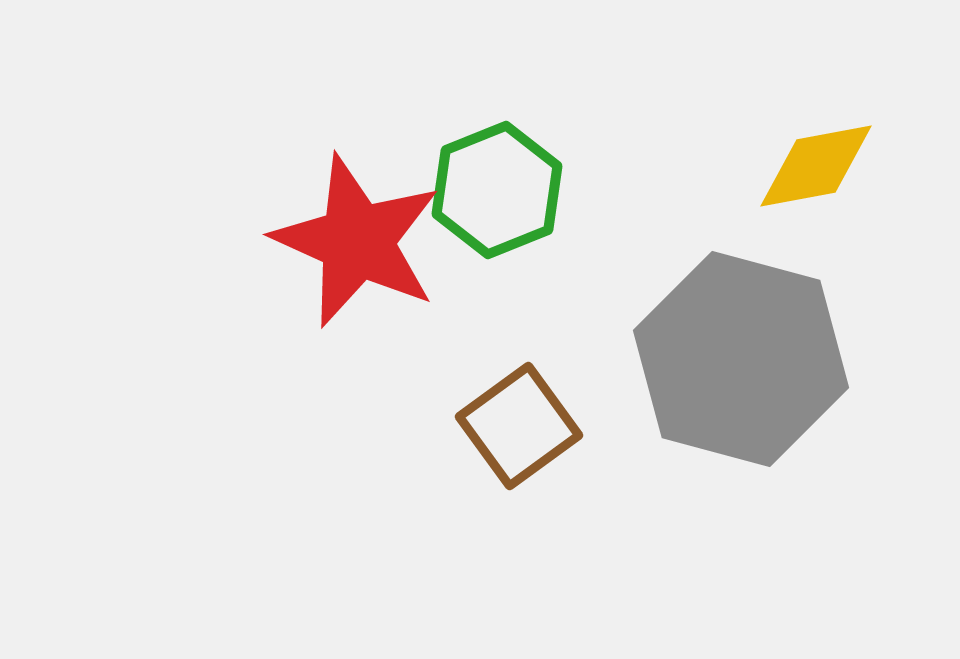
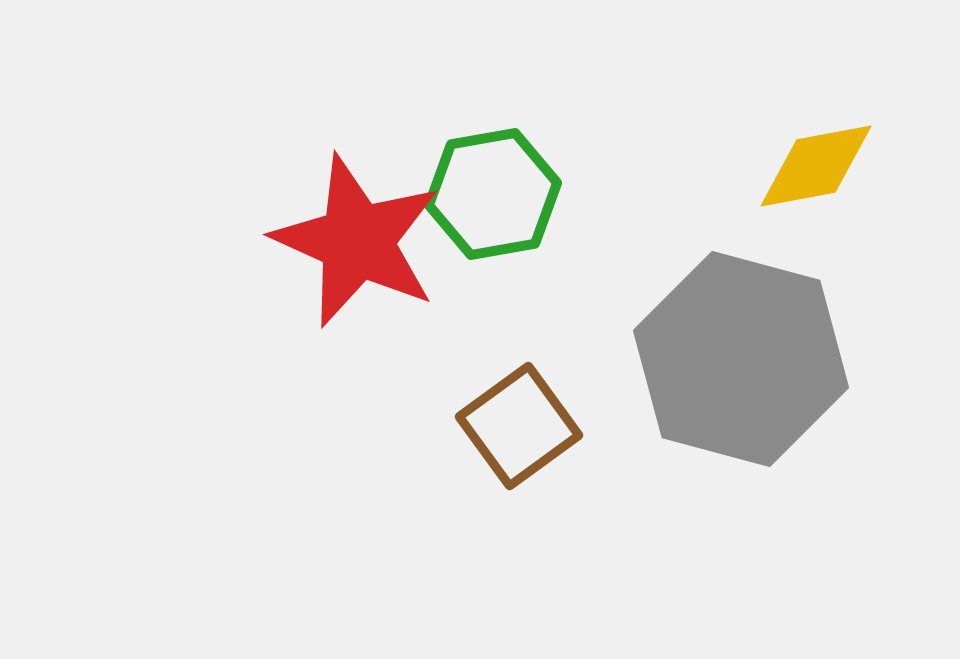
green hexagon: moved 4 px left, 4 px down; rotated 12 degrees clockwise
